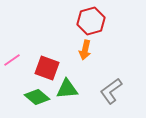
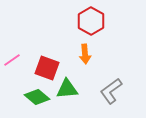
red hexagon: rotated 16 degrees counterclockwise
orange arrow: moved 4 px down; rotated 18 degrees counterclockwise
